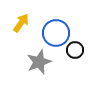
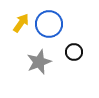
blue circle: moved 7 px left, 9 px up
black circle: moved 1 px left, 2 px down
